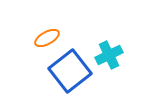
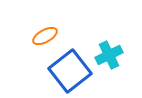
orange ellipse: moved 2 px left, 2 px up
